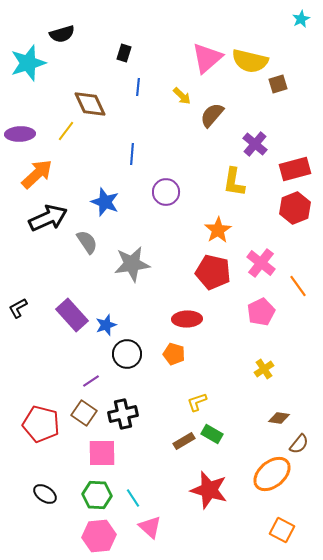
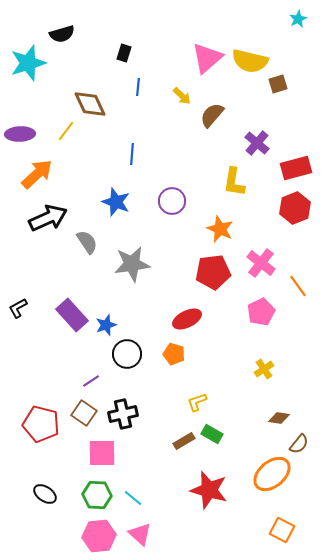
cyan star at (301, 19): moved 3 px left
purple cross at (255, 144): moved 2 px right, 1 px up
red rectangle at (295, 169): moved 1 px right, 1 px up
purple circle at (166, 192): moved 6 px right, 9 px down
blue star at (105, 202): moved 11 px right
orange star at (218, 230): moved 2 px right, 1 px up; rotated 16 degrees counterclockwise
red pentagon at (213, 272): rotated 20 degrees counterclockwise
red ellipse at (187, 319): rotated 24 degrees counterclockwise
cyan line at (133, 498): rotated 18 degrees counterclockwise
pink triangle at (150, 527): moved 10 px left, 7 px down
